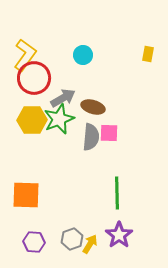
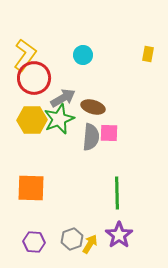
orange square: moved 5 px right, 7 px up
